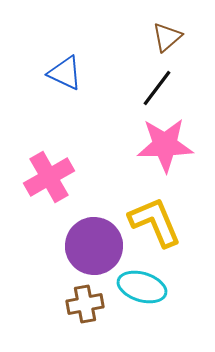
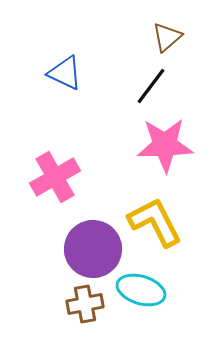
black line: moved 6 px left, 2 px up
pink cross: moved 6 px right
yellow L-shape: rotated 4 degrees counterclockwise
purple circle: moved 1 px left, 3 px down
cyan ellipse: moved 1 px left, 3 px down
